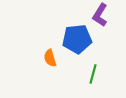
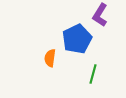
blue pentagon: rotated 20 degrees counterclockwise
orange semicircle: rotated 24 degrees clockwise
